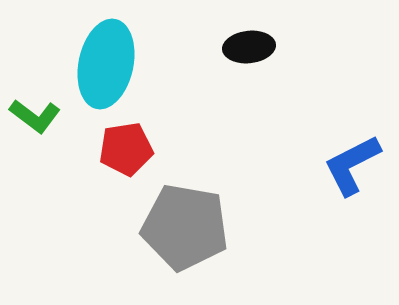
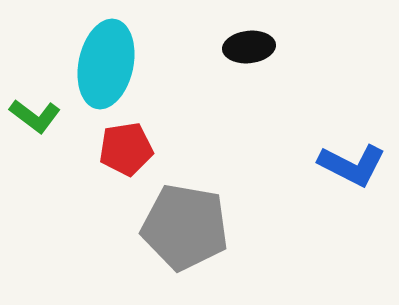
blue L-shape: rotated 126 degrees counterclockwise
